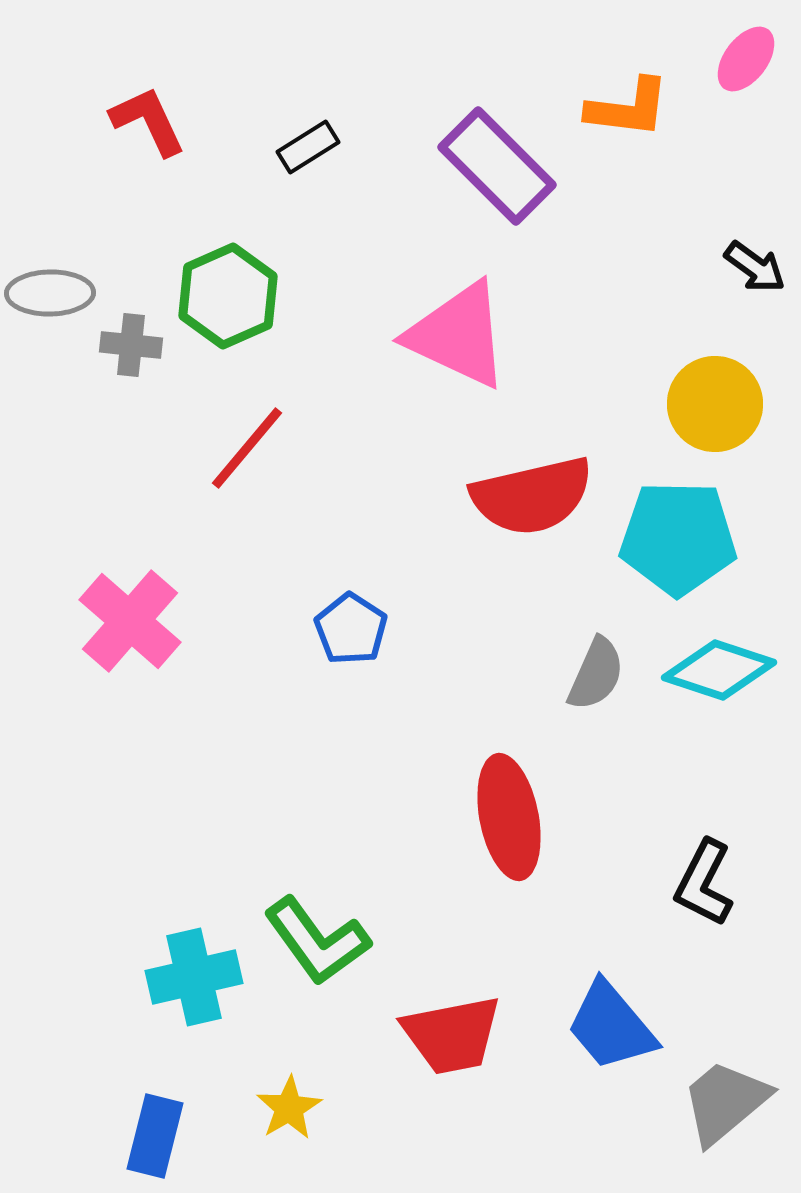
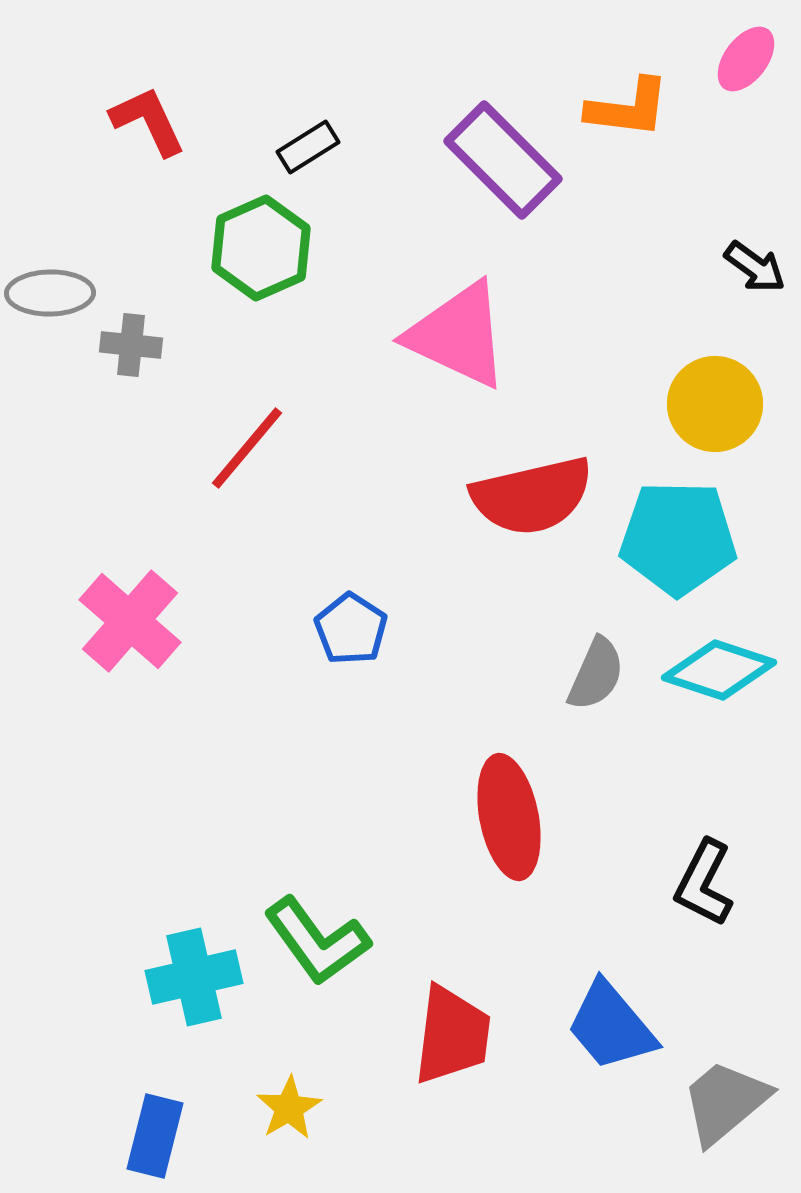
purple rectangle: moved 6 px right, 6 px up
green hexagon: moved 33 px right, 48 px up
red trapezoid: rotated 72 degrees counterclockwise
